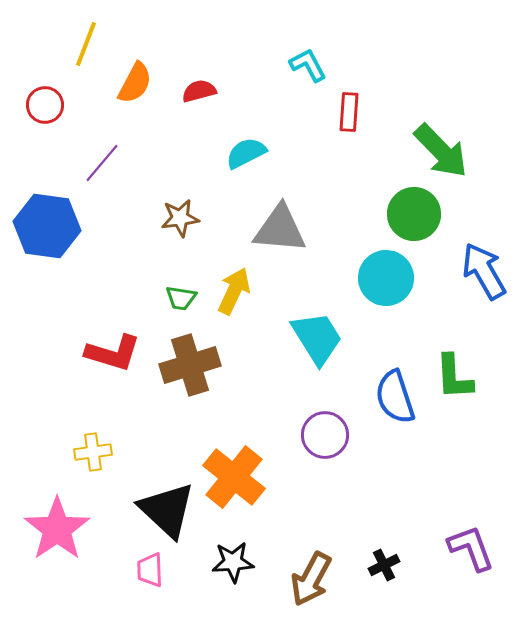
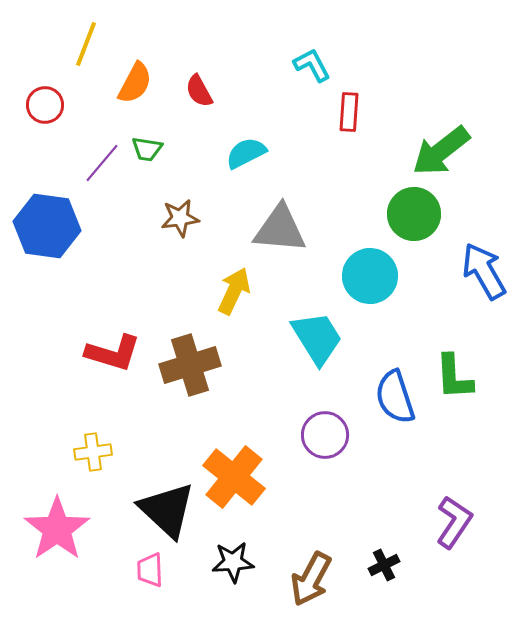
cyan L-shape: moved 4 px right
red semicircle: rotated 104 degrees counterclockwise
green arrow: rotated 96 degrees clockwise
cyan circle: moved 16 px left, 2 px up
green trapezoid: moved 34 px left, 149 px up
purple L-shape: moved 17 px left, 26 px up; rotated 54 degrees clockwise
